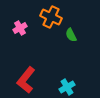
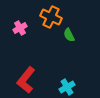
green semicircle: moved 2 px left
